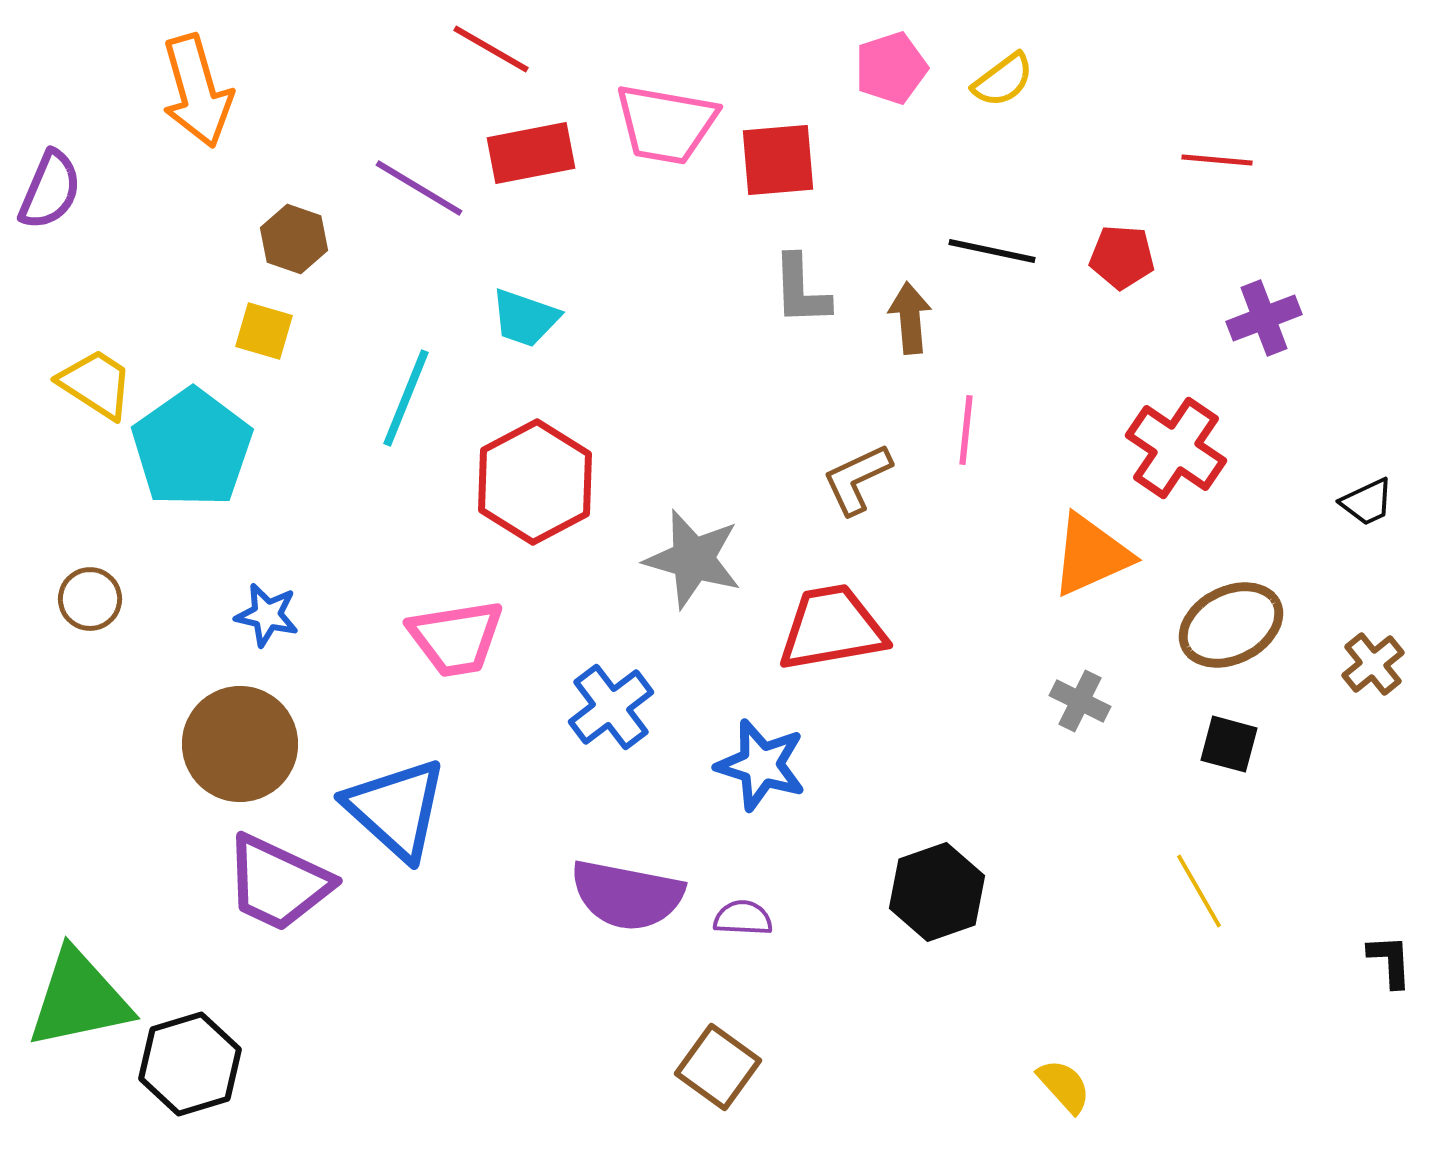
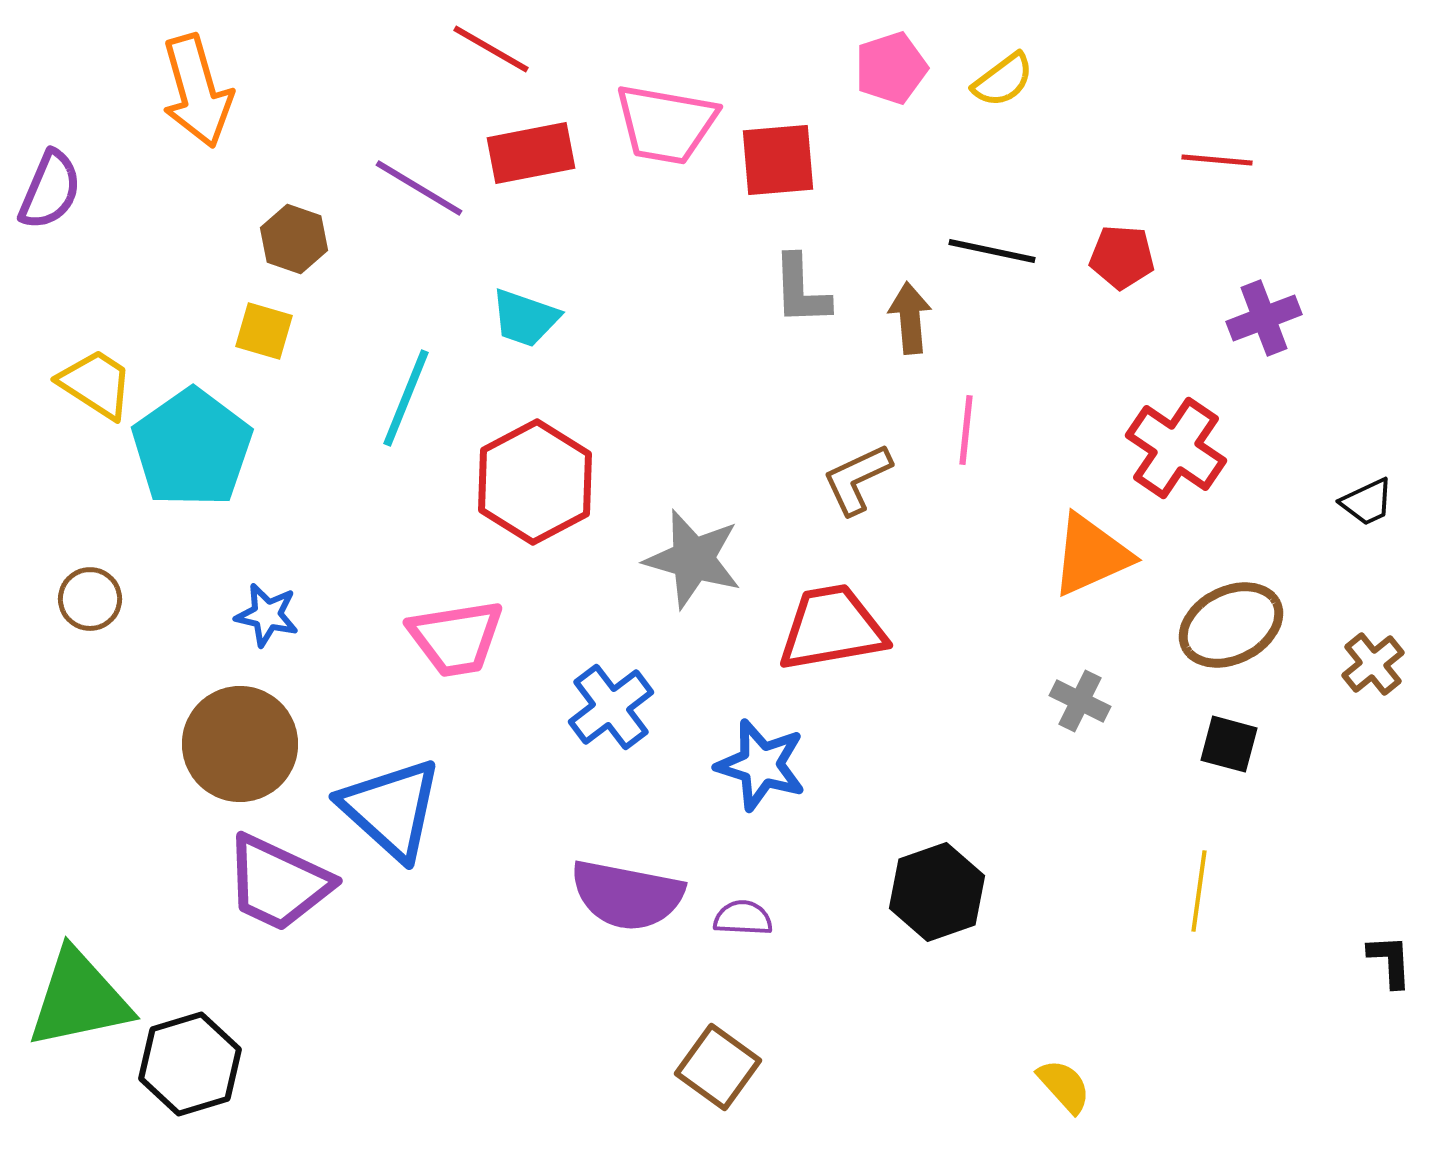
blue triangle at (396, 809): moved 5 px left
yellow line at (1199, 891): rotated 38 degrees clockwise
